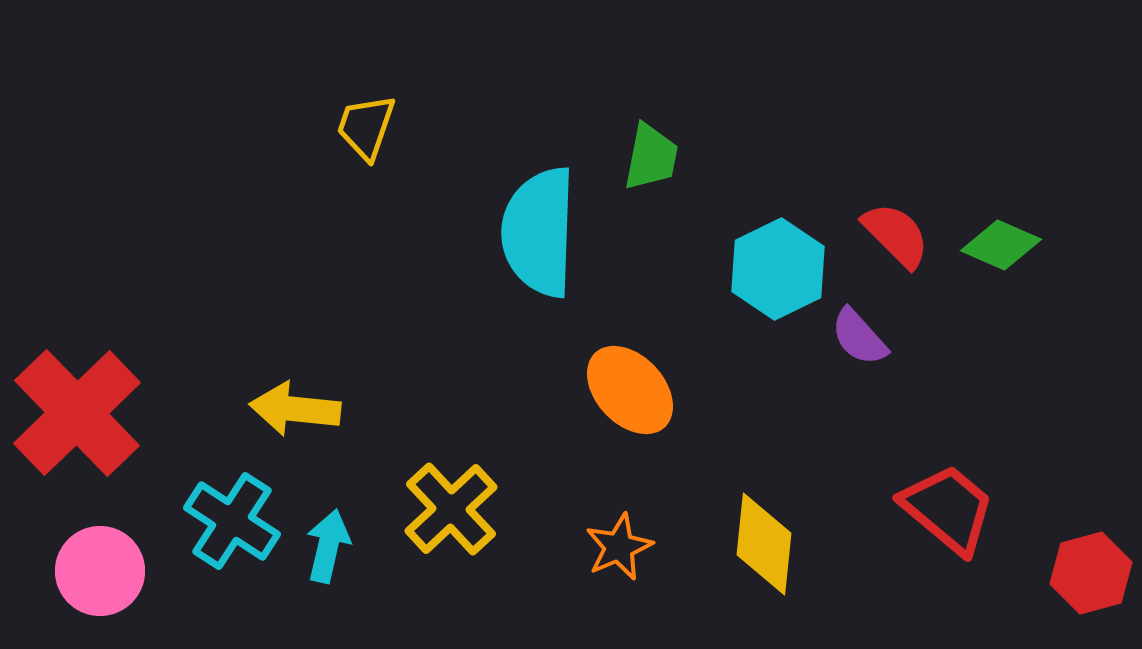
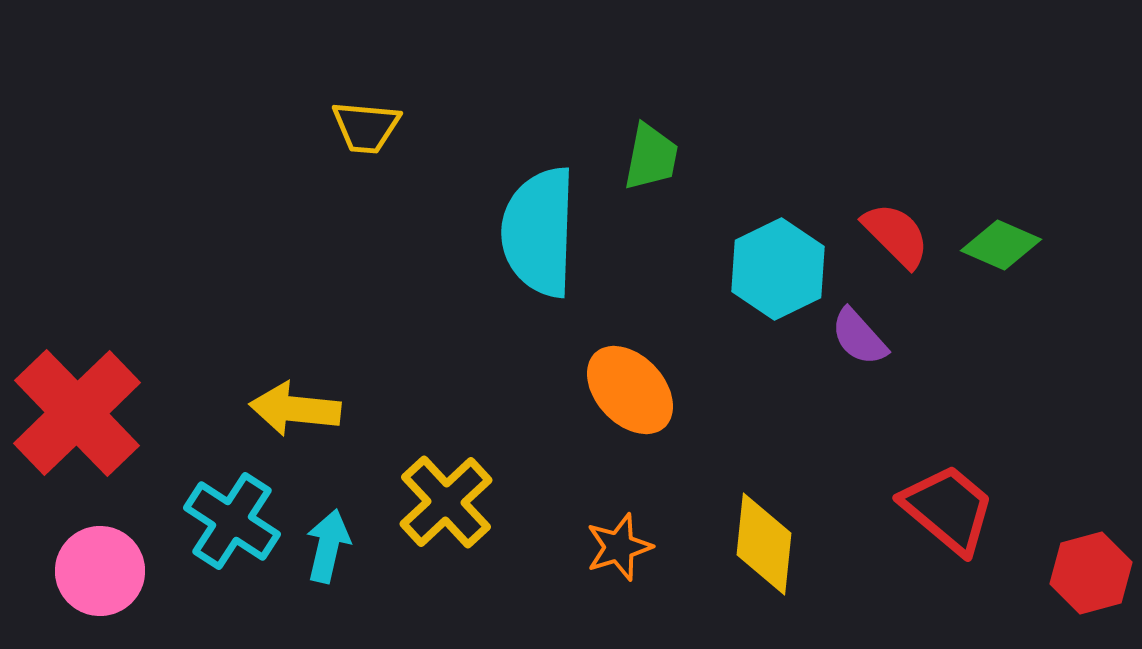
yellow trapezoid: rotated 104 degrees counterclockwise
yellow cross: moved 5 px left, 7 px up
orange star: rotated 6 degrees clockwise
